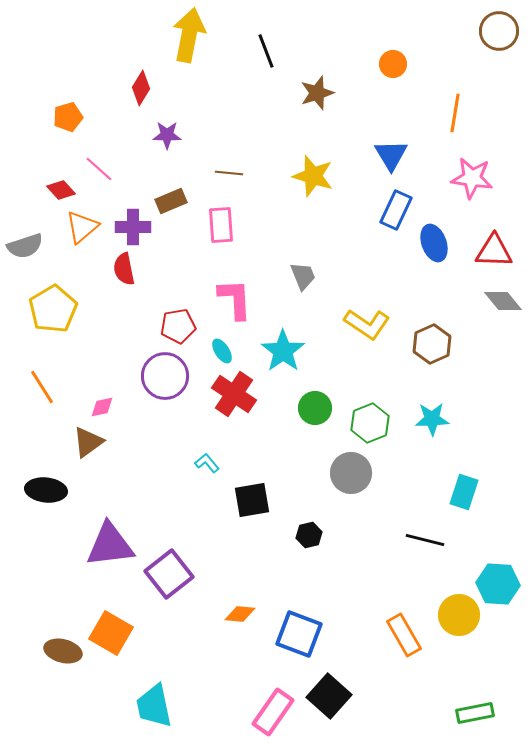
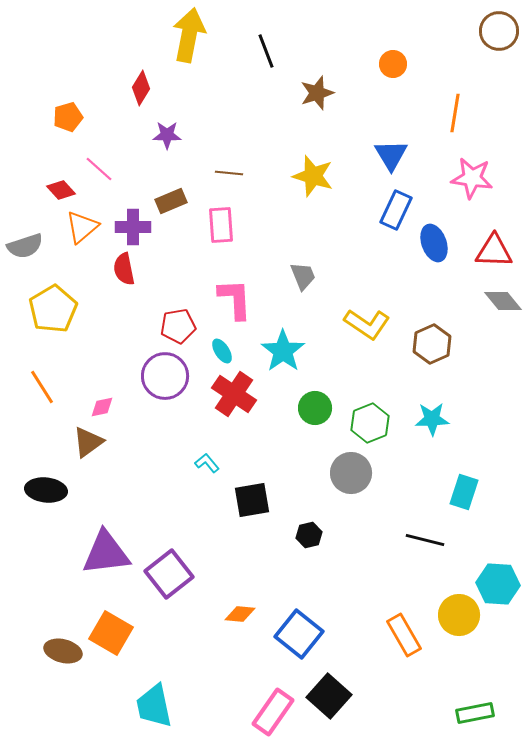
purple triangle at (110, 545): moved 4 px left, 8 px down
blue square at (299, 634): rotated 18 degrees clockwise
